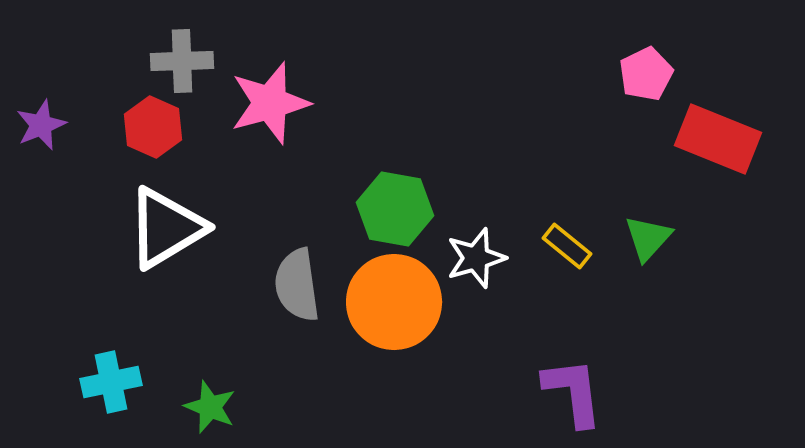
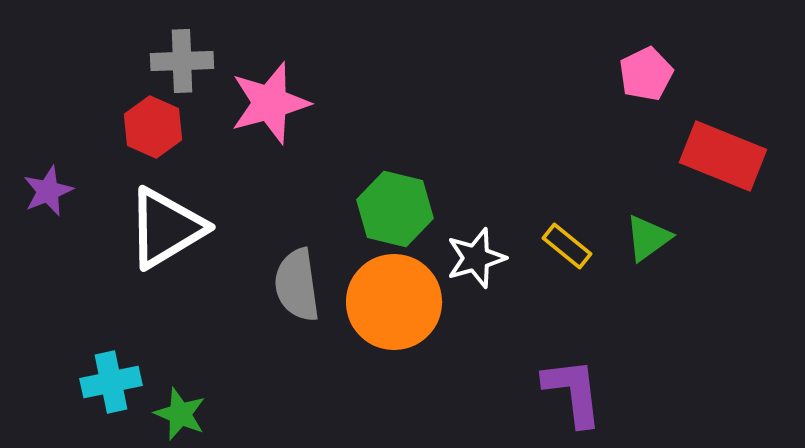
purple star: moved 7 px right, 66 px down
red rectangle: moved 5 px right, 17 px down
green hexagon: rotated 4 degrees clockwise
green triangle: rotated 12 degrees clockwise
green star: moved 30 px left, 7 px down
